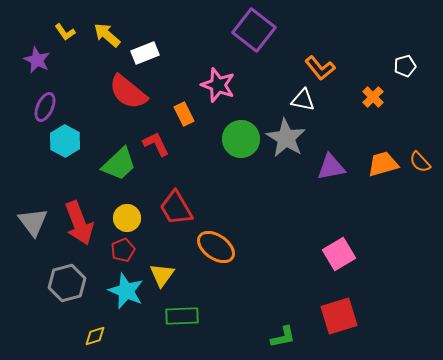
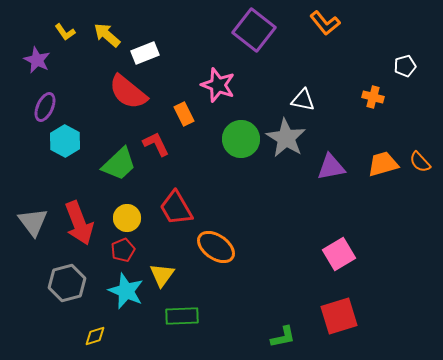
orange L-shape: moved 5 px right, 45 px up
orange cross: rotated 30 degrees counterclockwise
